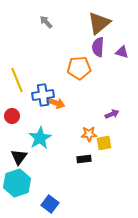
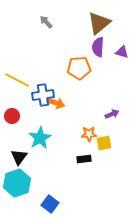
yellow line: rotated 40 degrees counterclockwise
